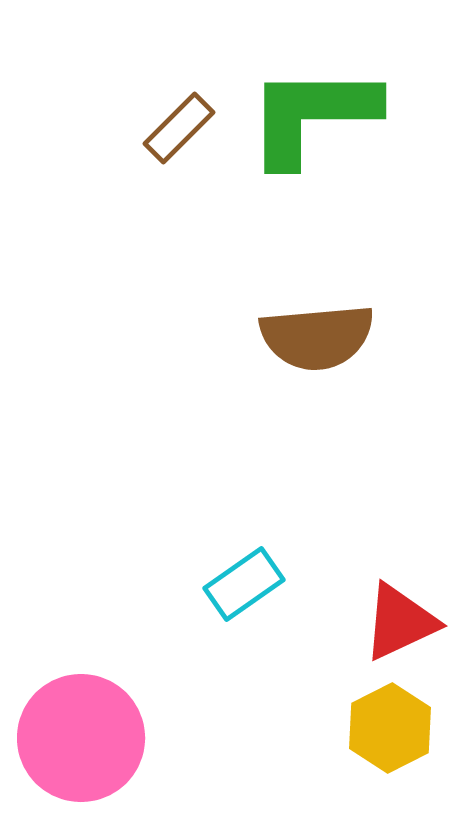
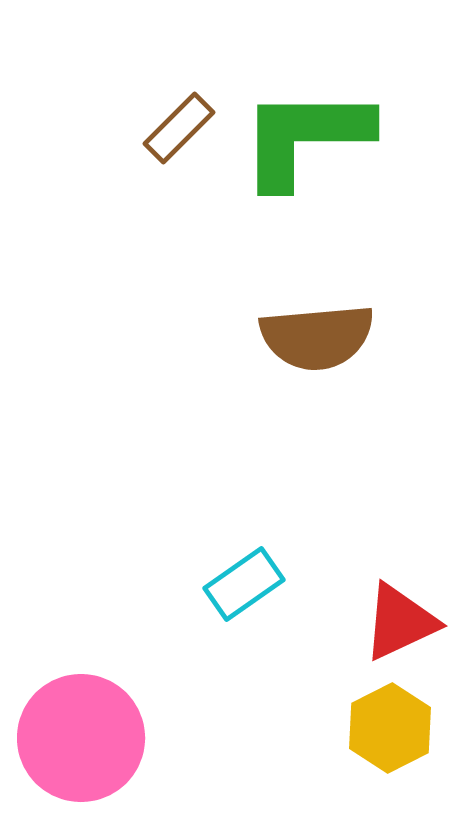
green L-shape: moved 7 px left, 22 px down
